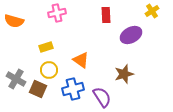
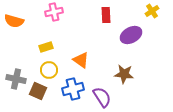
pink cross: moved 3 px left, 1 px up
brown star: rotated 24 degrees clockwise
gray cross: rotated 18 degrees counterclockwise
brown square: moved 2 px down
